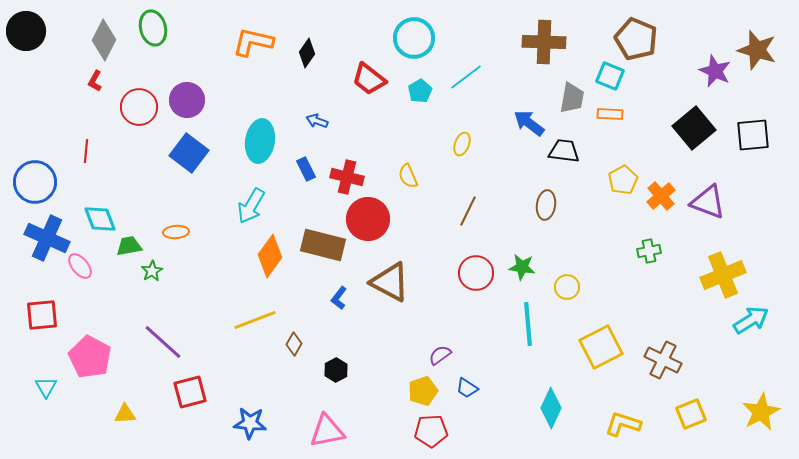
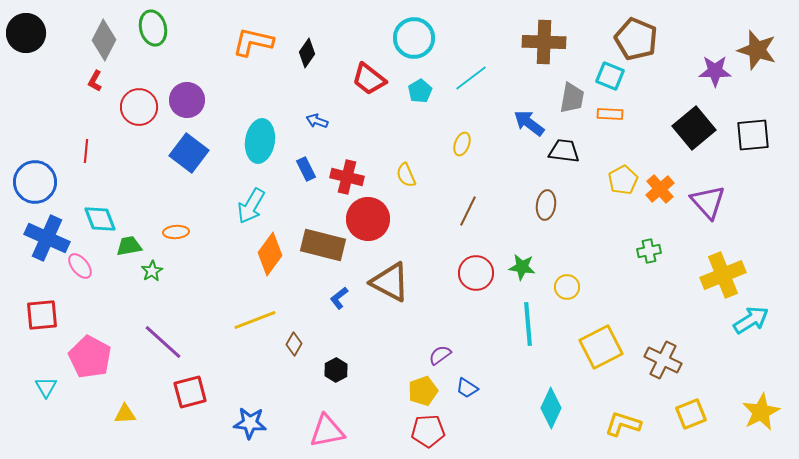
black circle at (26, 31): moved 2 px down
purple star at (715, 71): rotated 24 degrees counterclockwise
cyan line at (466, 77): moved 5 px right, 1 px down
yellow semicircle at (408, 176): moved 2 px left, 1 px up
orange cross at (661, 196): moved 1 px left, 7 px up
purple triangle at (708, 202): rotated 27 degrees clockwise
orange diamond at (270, 256): moved 2 px up
blue L-shape at (339, 298): rotated 15 degrees clockwise
red pentagon at (431, 431): moved 3 px left
